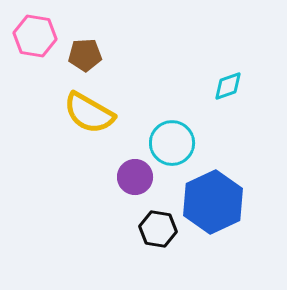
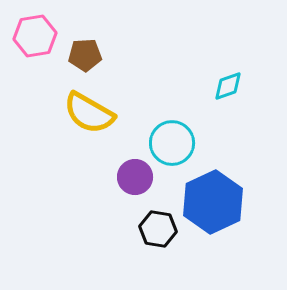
pink hexagon: rotated 18 degrees counterclockwise
